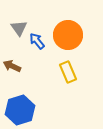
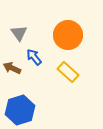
gray triangle: moved 5 px down
blue arrow: moved 3 px left, 16 px down
brown arrow: moved 2 px down
yellow rectangle: rotated 25 degrees counterclockwise
